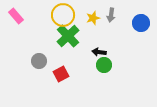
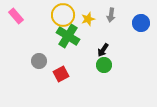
yellow star: moved 5 px left, 1 px down
green cross: rotated 15 degrees counterclockwise
black arrow: moved 4 px right, 2 px up; rotated 64 degrees counterclockwise
